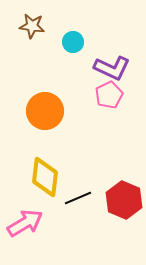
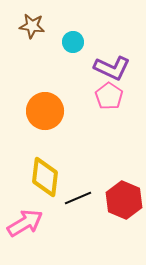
pink pentagon: moved 1 px down; rotated 12 degrees counterclockwise
